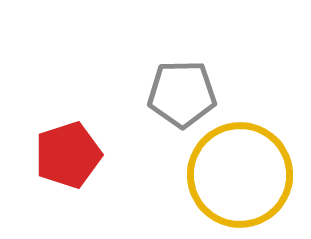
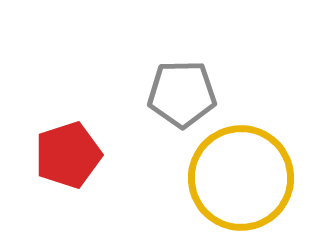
yellow circle: moved 1 px right, 3 px down
